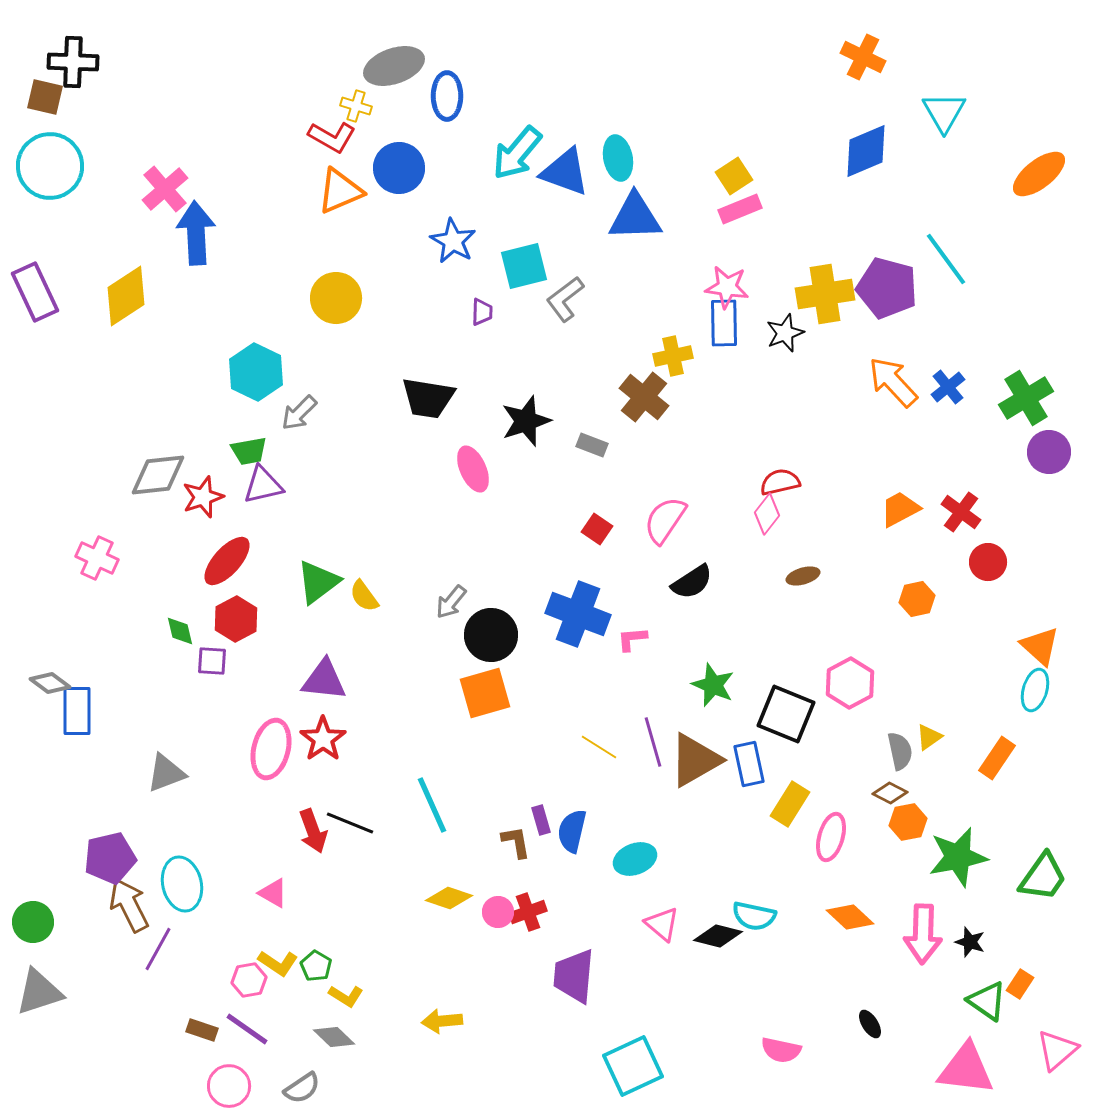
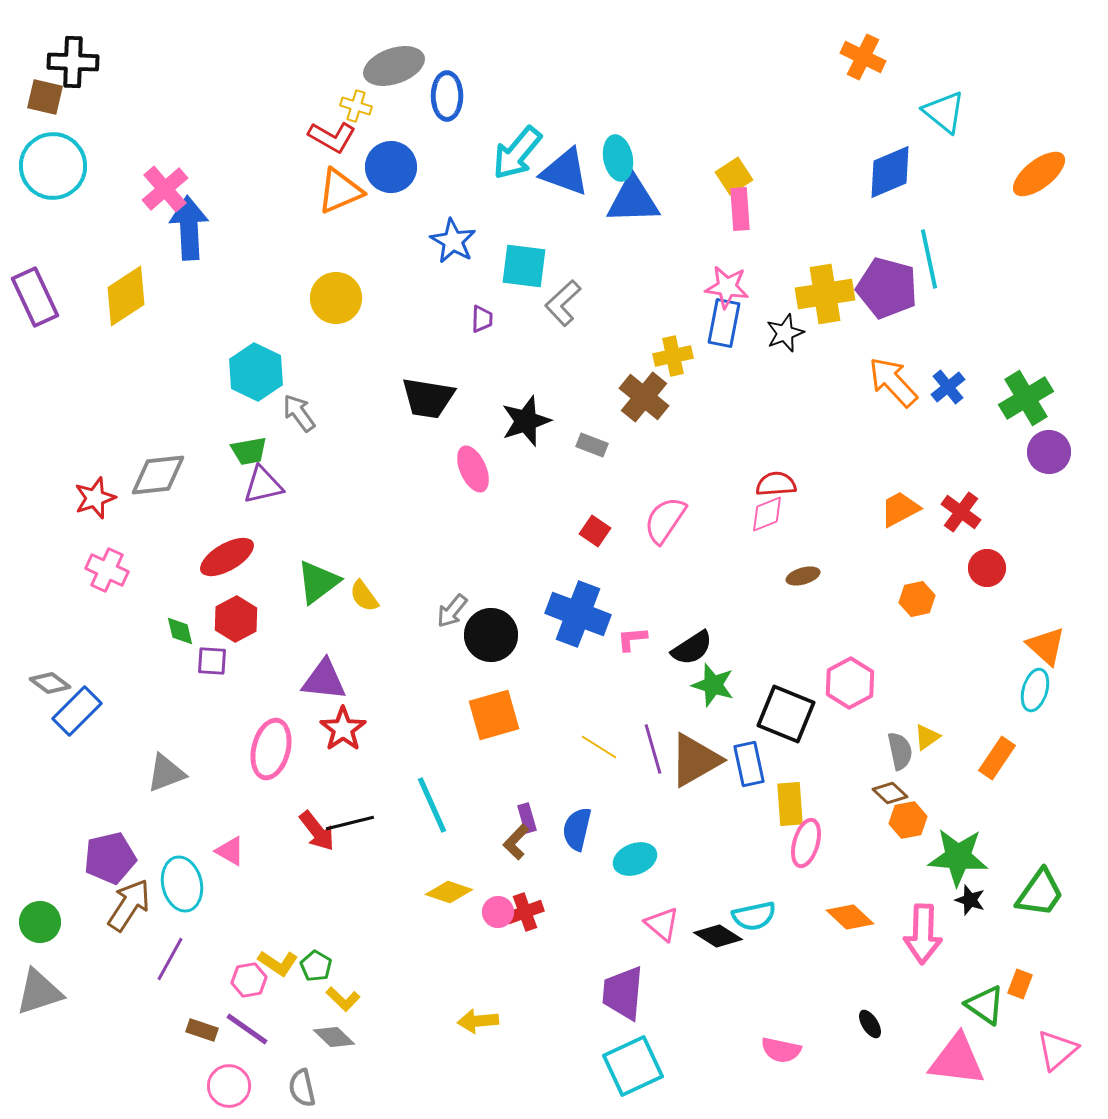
cyan triangle at (944, 112): rotated 21 degrees counterclockwise
blue diamond at (866, 151): moved 24 px right, 21 px down
cyan circle at (50, 166): moved 3 px right
blue circle at (399, 168): moved 8 px left, 1 px up
pink rectangle at (740, 209): rotated 72 degrees counterclockwise
blue triangle at (635, 217): moved 2 px left, 17 px up
blue arrow at (196, 233): moved 7 px left, 5 px up
cyan line at (946, 259): moved 17 px left; rotated 24 degrees clockwise
cyan square at (524, 266): rotated 21 degrees clockwise
purple rectangle at (35, 292): moved 5 px down
gray L-shape at (565, 299): moved 2 px left, 4 px down; rotated 6 degrees counterclockwise
purple trapezoid at (482, 312): moved 7 px down
blue rectangle at (724, 323): rotated 12 degrees clockwise
gray arrow at (299, 413): rotated 99 degrees clockwise
red semicircle at (780, 482): moved 4 px left, 2 px down; rotated 9 degrees clockwise
red star at (203, 497): moved 108 px left, 1 px down
pink diamond at (767, 514): rotated 30 degrees clockwise
red square at (597, 529): moved 2 px left, 2 px down
pink cross at (97, 558): moved 10 px right, 12 px down
red ellipse at (227, 561): moved 4 px up; rotated 18 degrees clockwise
red circle at (988, 562): moved 1 px left, 6 px down
black semicircle at (692, 582): moved 66 px down
gray arrow at (451, 602): moved 1 px right, 9 px down
orange triangle at (1040, 646): moved 6 px right
green star at (713, 685): rotated 6 degrees counterclockwise
orange square at (485, 693): moved 9 px right, 22 px down
blue rectangle at (77, 711): rotated 45 degrees clockwise
yellow triangle at (929, 737): moved 2 px left
red star at (323, 739): moved 20 px right, 10 px up
purple line at (653, 742): moved 7 px down
brown diamond at (890, 793): rotated 16 degrees clockwise
yellow rectangle at (790, 804): rotated 36 degrees counterclockwise
purple rectangle at (541, 820): moved 14 px left, 2 px up
orange hexagon at (908, 822): moved 2 px up
black line at (350, 823): rotated 36 degrees counterclockwise
red arrow at (313, 831): moved 4 px right; rotated 18 degrees counterclockwise
blue semicircle at (572, 831): moved 5 px right, 2 px up
pink ellipse at (831, 837): moved 25 px left, 6 px down
brown L-shape at (516, 842): rotated 126 degrees counterclockwise
green star at (958, 857): rotated 16 degrees clockwise
green trapezoid at (1043, 877): moved 3 px left, 16 px down
pink triangle at (273, 893): moved 43 px left, 42 px up
yellow diamond at (449, 898): moved 6 px up
brown arrow at (129, 905): rotated 60 degrees clockwise
red cross at (528, 912): moved 3 px left
cyan semicircle at (754, 916): rotated 24 degrees counterclockwise
green circle at (33, 922): moved 7 px right
black diamond at (718, 936): rotated 18 degrees clockwise
black star at (970, 942): moved 42 px up
purple line at (158, 949): moved 12 px right, 10 px down
purple trapezoid at (574, 976): moved 49 px right, 17 px down
orange rectangle at (1020, 984): rotated 12 degrees counterclockwise
yellow L-shape at (346, 996): moved 3 px left, 3 px down; rotated 12 degrees clockwise
green triangle at (987, 1001): moved 2 px left, 4 px down
yellow arrow at (442, 1021): moved 36 px right
pink triangle at (966, 1069): moved 9 px left, 9 px up
gray semicircle at (302, 1088): rotated 111 degrees clockwise
